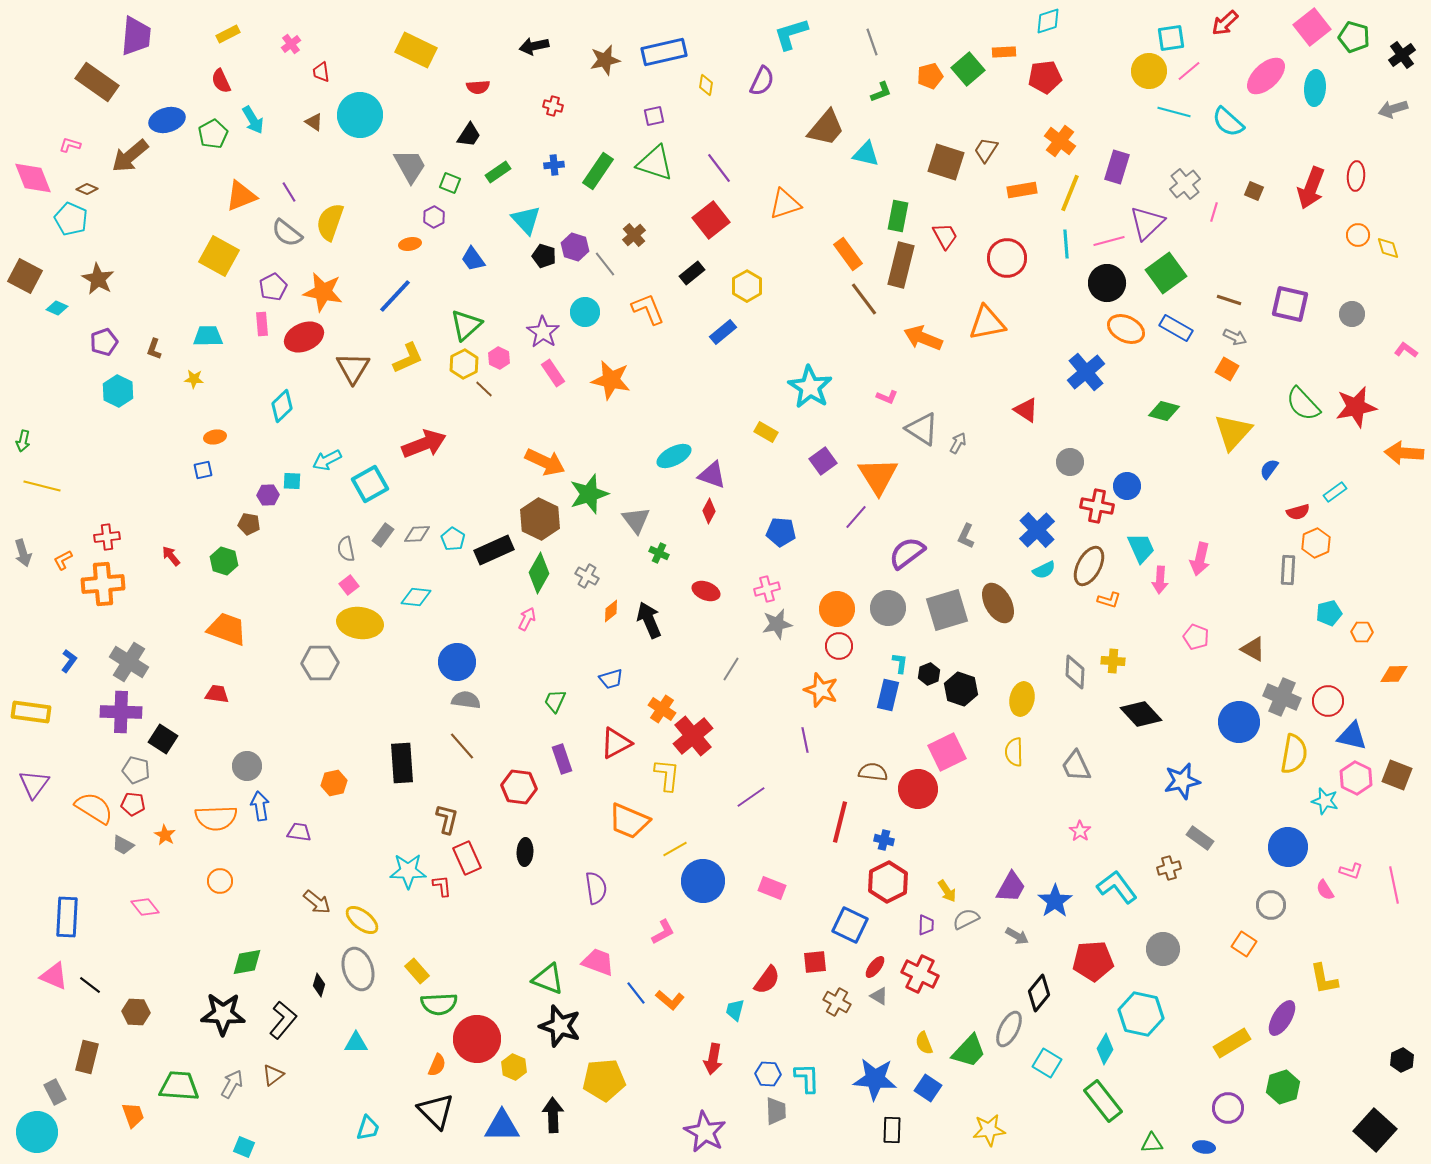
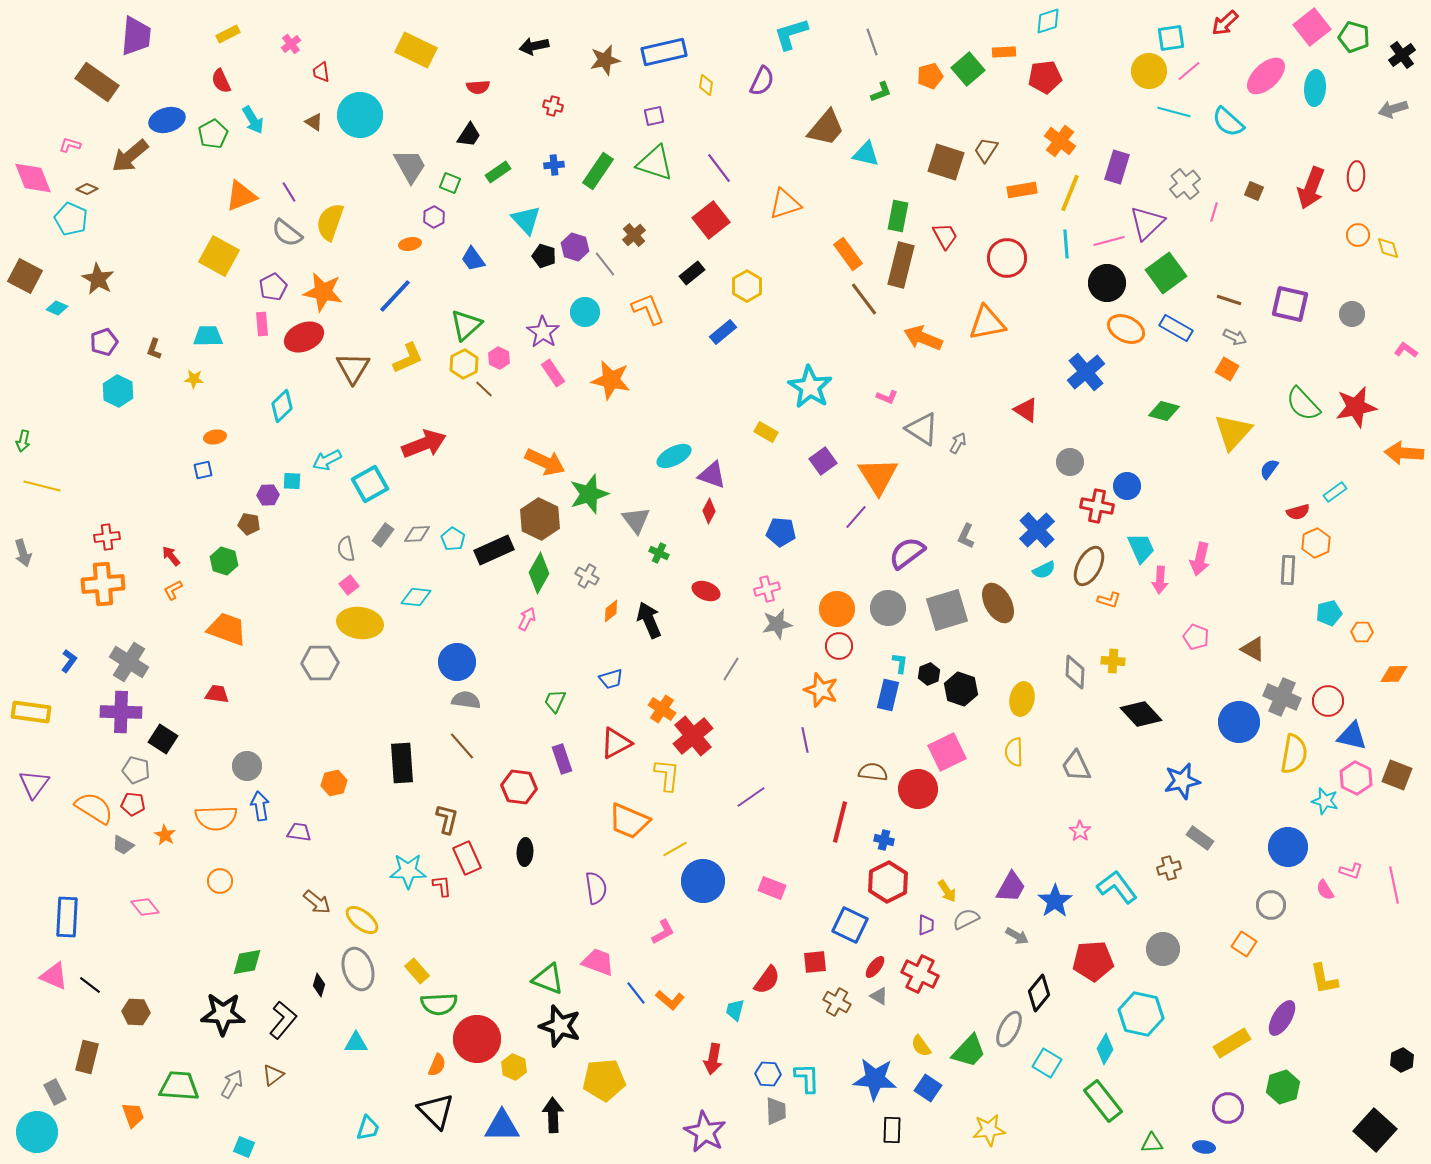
orange L-shape at (63, 560): moved 110 px right, 30 px down
yellow semicircle at (924, 1043): moved 3 px left, 3 px down; rotated 15 degrees counterclockwise
